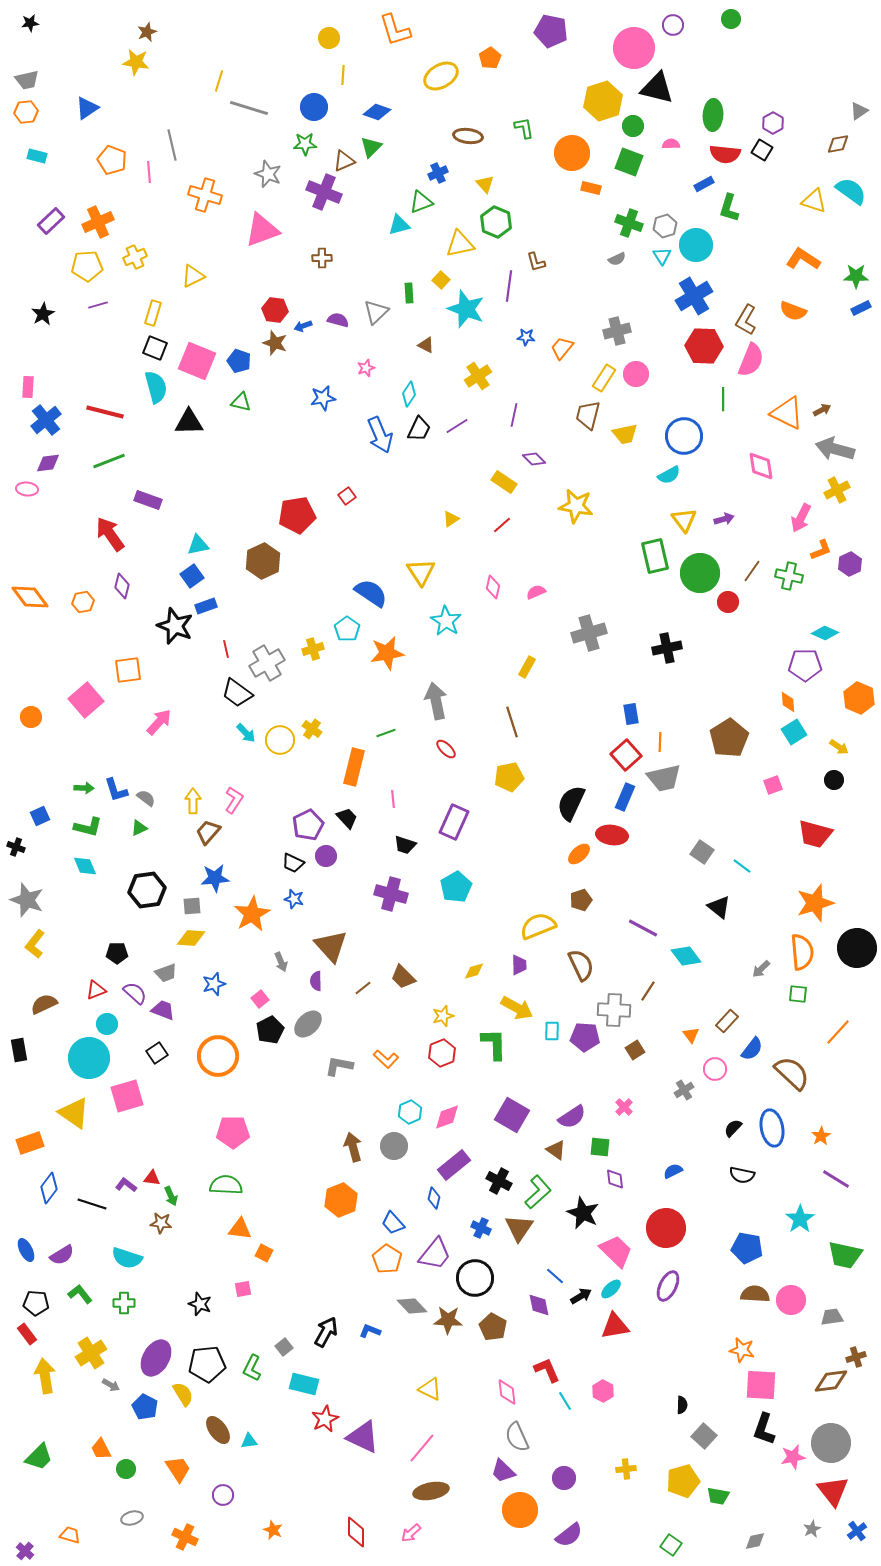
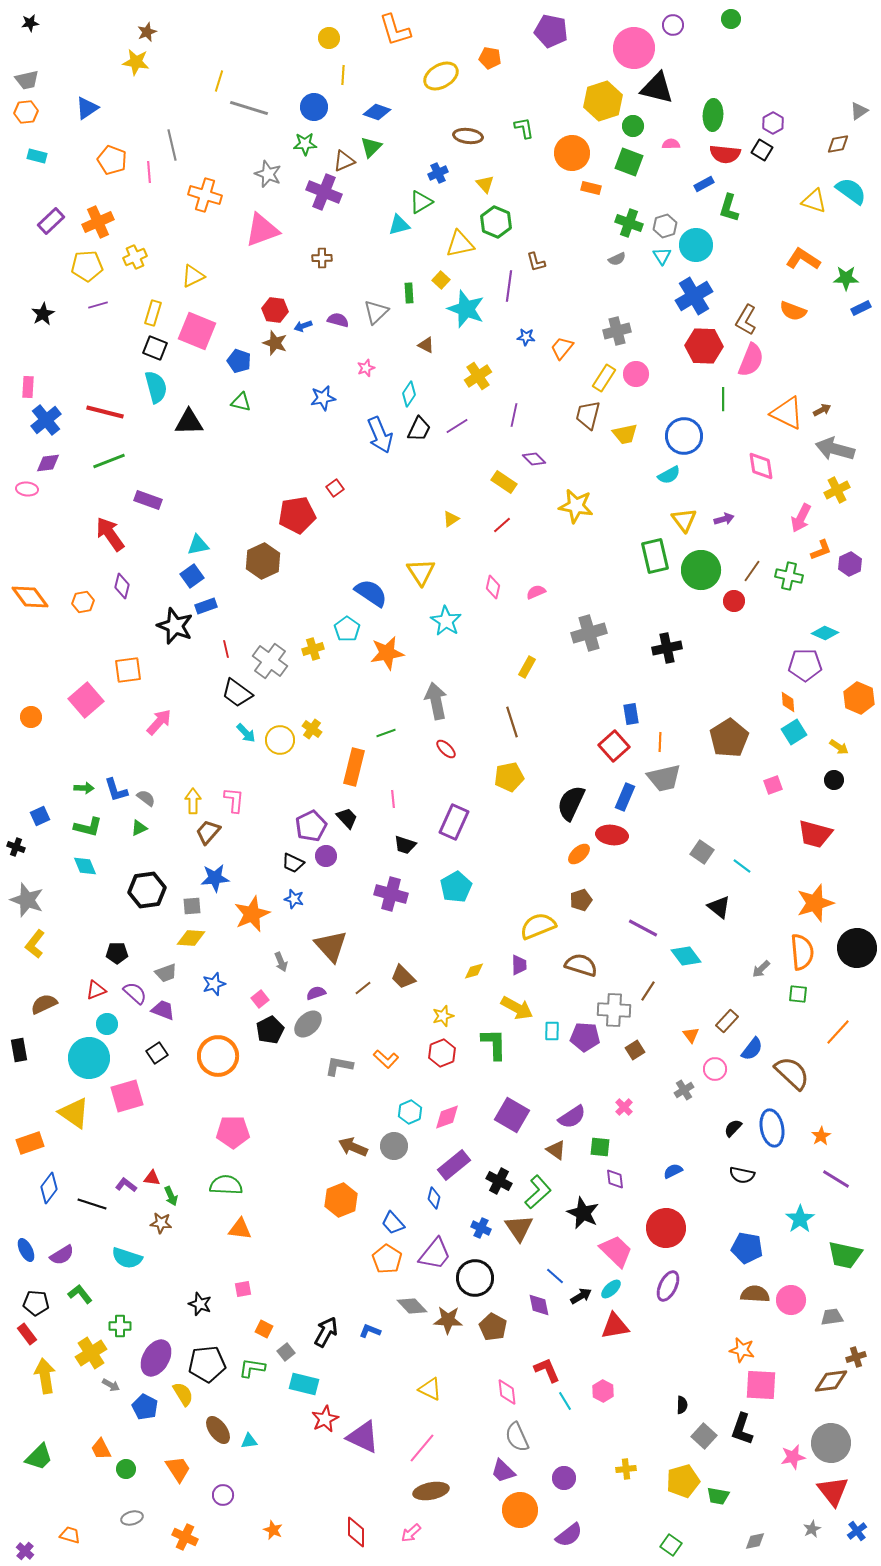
orange pentagon at (490, 58): rotated 30 degrees counterclockwise
green triangle at (421, 202): rotated 10 degrees counterclockwise
green star at (856, 276): moved 10 px left, 2 px down
pink square at (197, 361): moved 30 px up
red square at (347, 496): moved 12 px left, 8 px up
green circle at (700, 573): moved 1 px right, 3 px up
red circle at (728, 602): moved 6 px right, 1 px up
gray cross at (267, 663): moved 3 px right, 2 px up; rotated 24 degrees counterclockwise
red square at (626, 755): moved 12 px left, 9 px up
pink L-shape at (234, 800): rotated 28 degrees counterclockwise
purple pentagon at (308, 825): moved 3 px right, 1 px down
orange star at (252, 914): rotated 6 degrees clockwise
brown semicircle at (581, 965): rotated 48 degrees counterclockwise
purple semicircle at (316, 981): moved 12 px down; rotated 72 degrees clockwise
brown arrow at (353, 1147): rotated 52 degrees counterclockwise
brown triangle at (519, 1228): rotated 8 degrees counterclockwise
orange square at (264, 1253): moved 76 px down
green cross at (124, 1303): moved 4 px left, 23 px down
gray square at (284, 1347): moved 2 px right, 5 px down
green L-shape at (252, 1368): rotated 72 degrees clockwise
black L-shape at (764, 1429): moved 22 px left
